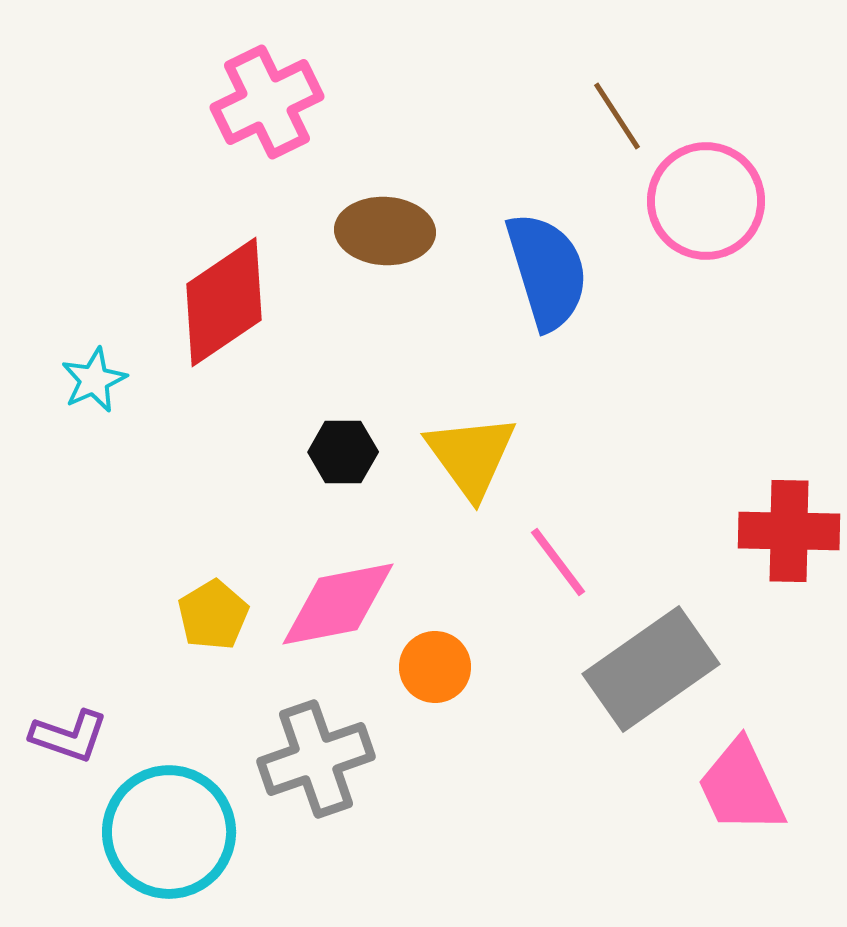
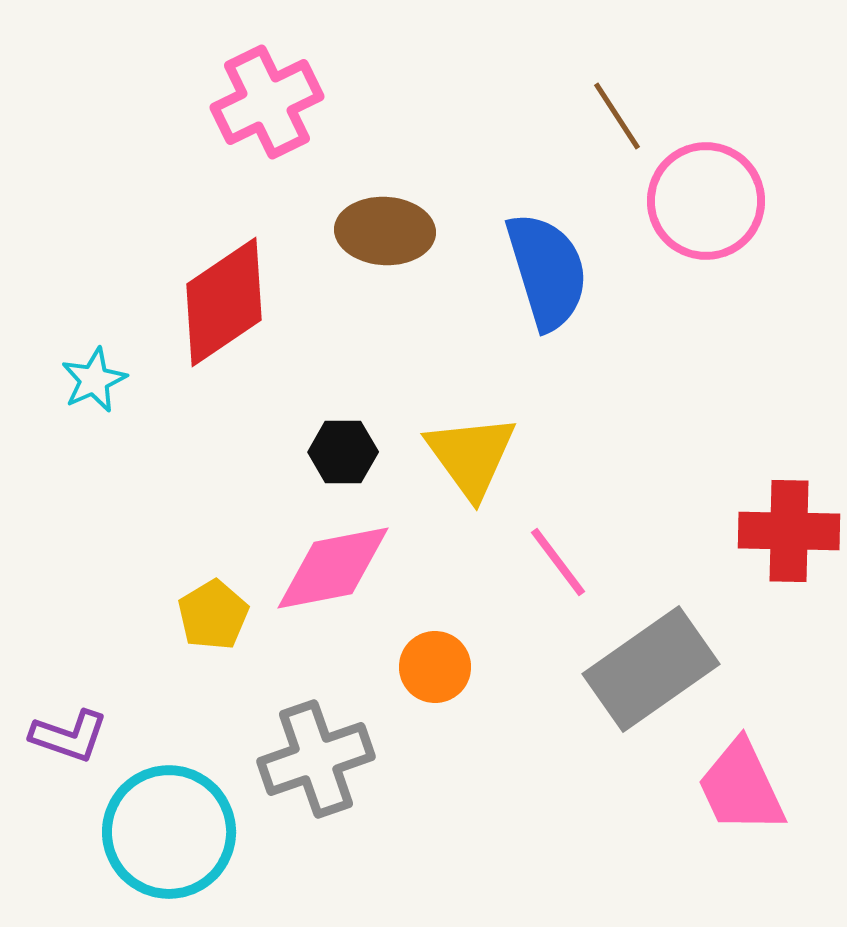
pink diamond: moved 5 px left, 36 px up
